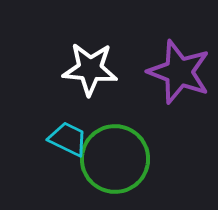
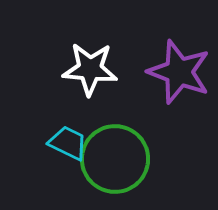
cyan trapezoid: moved 4 px down
